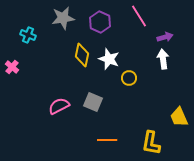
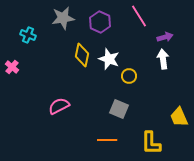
yellow circle: moved 2 px up
gray square: moved 26 px right, 7 px down
yellow L-shape: rotated 10 degrees counterclockwise
